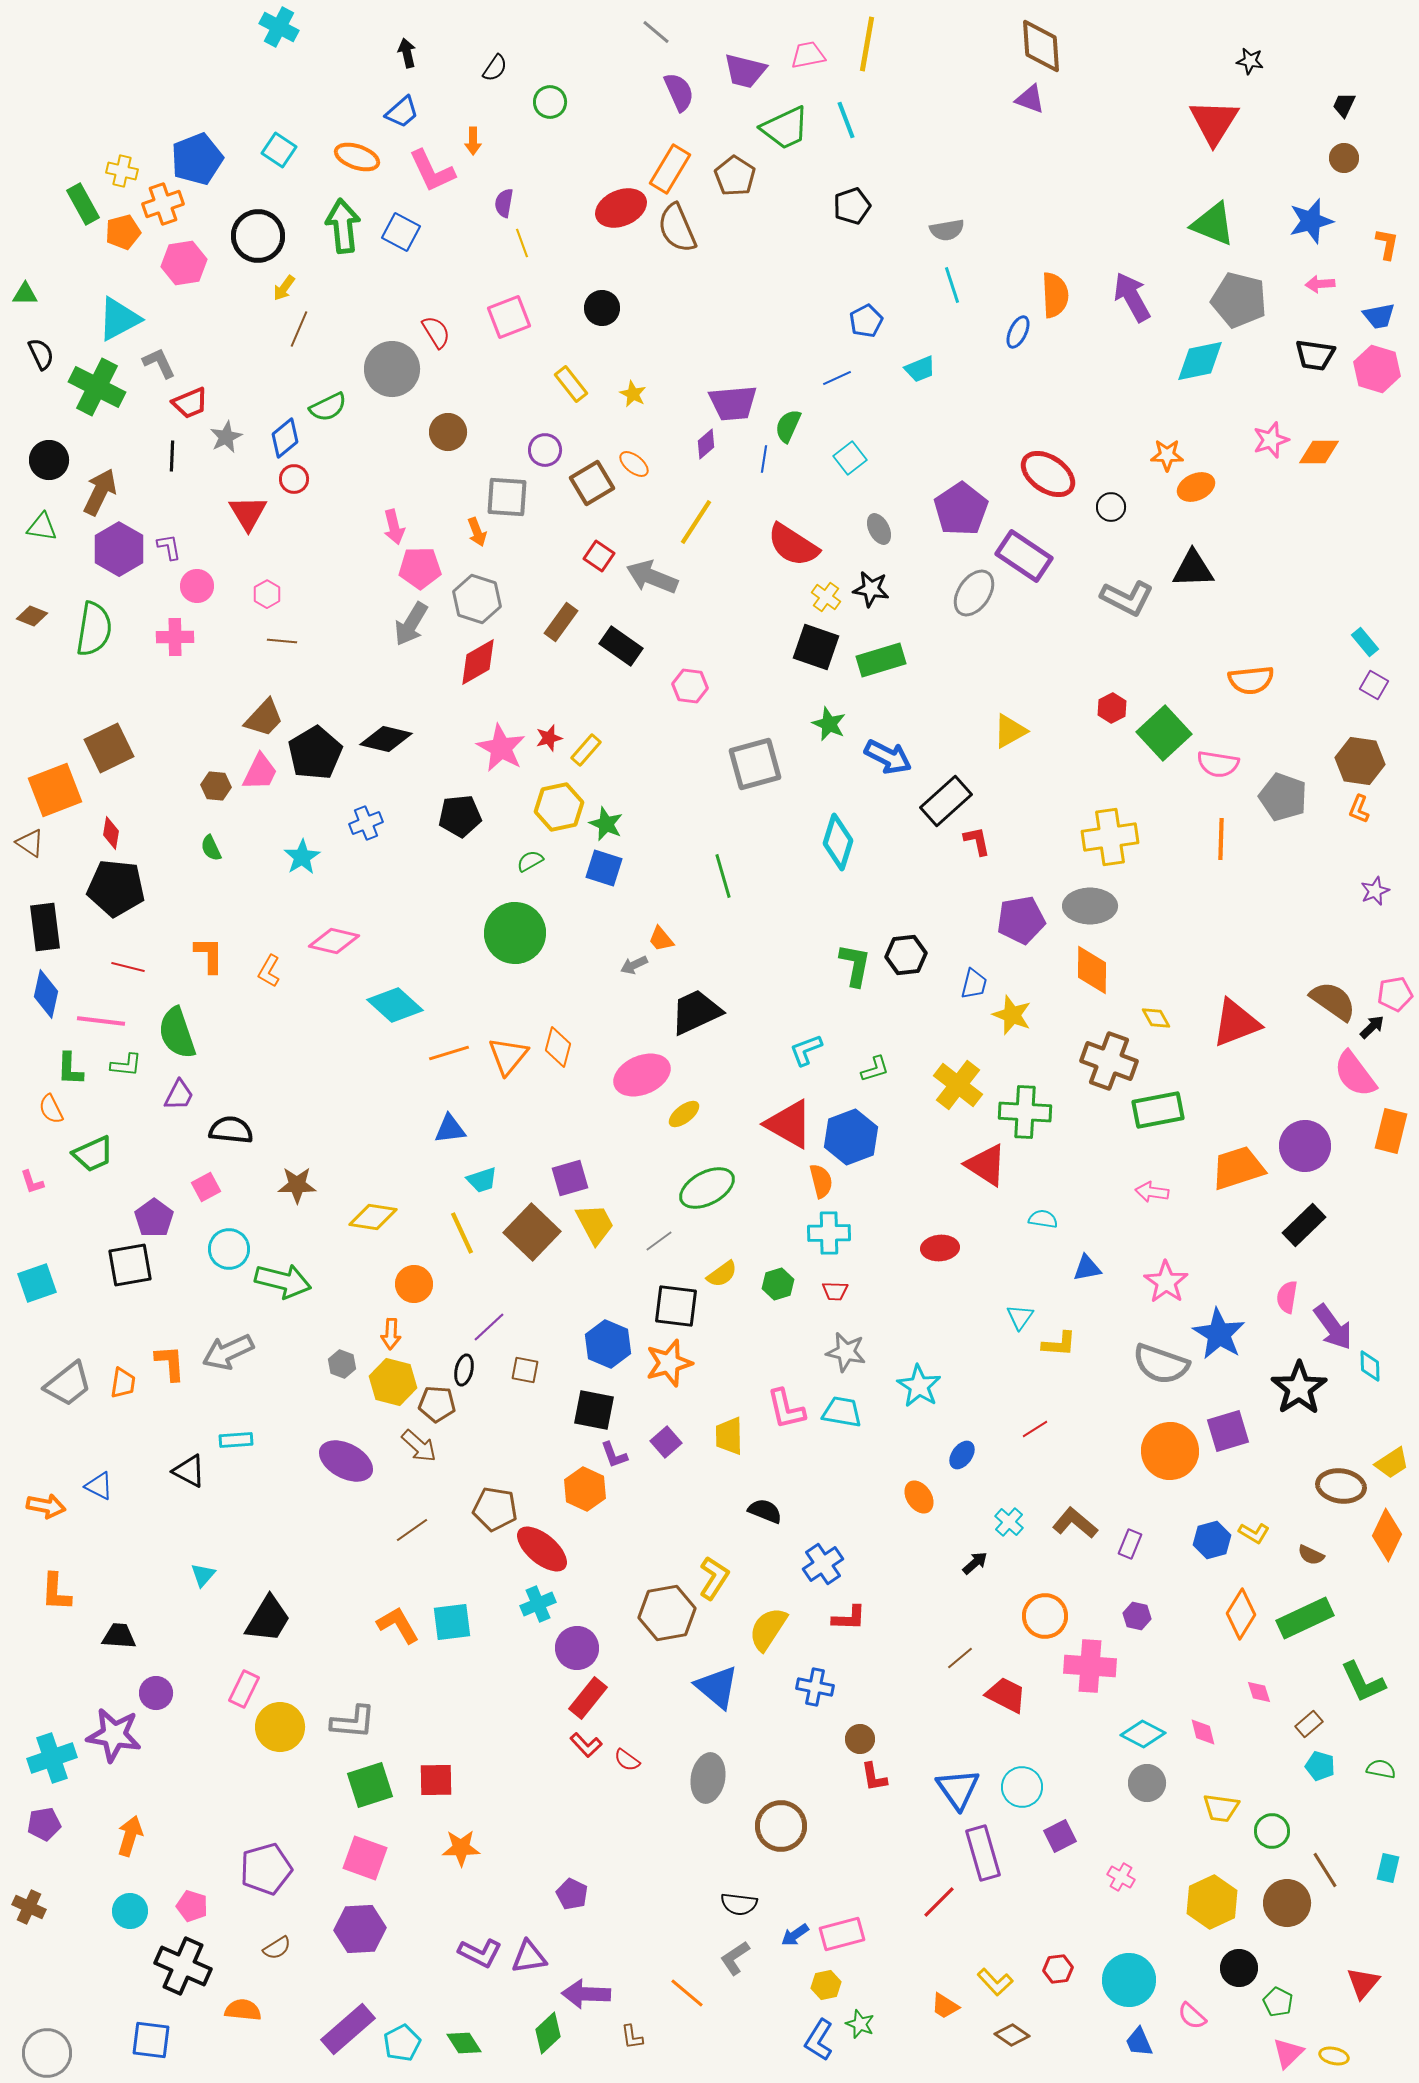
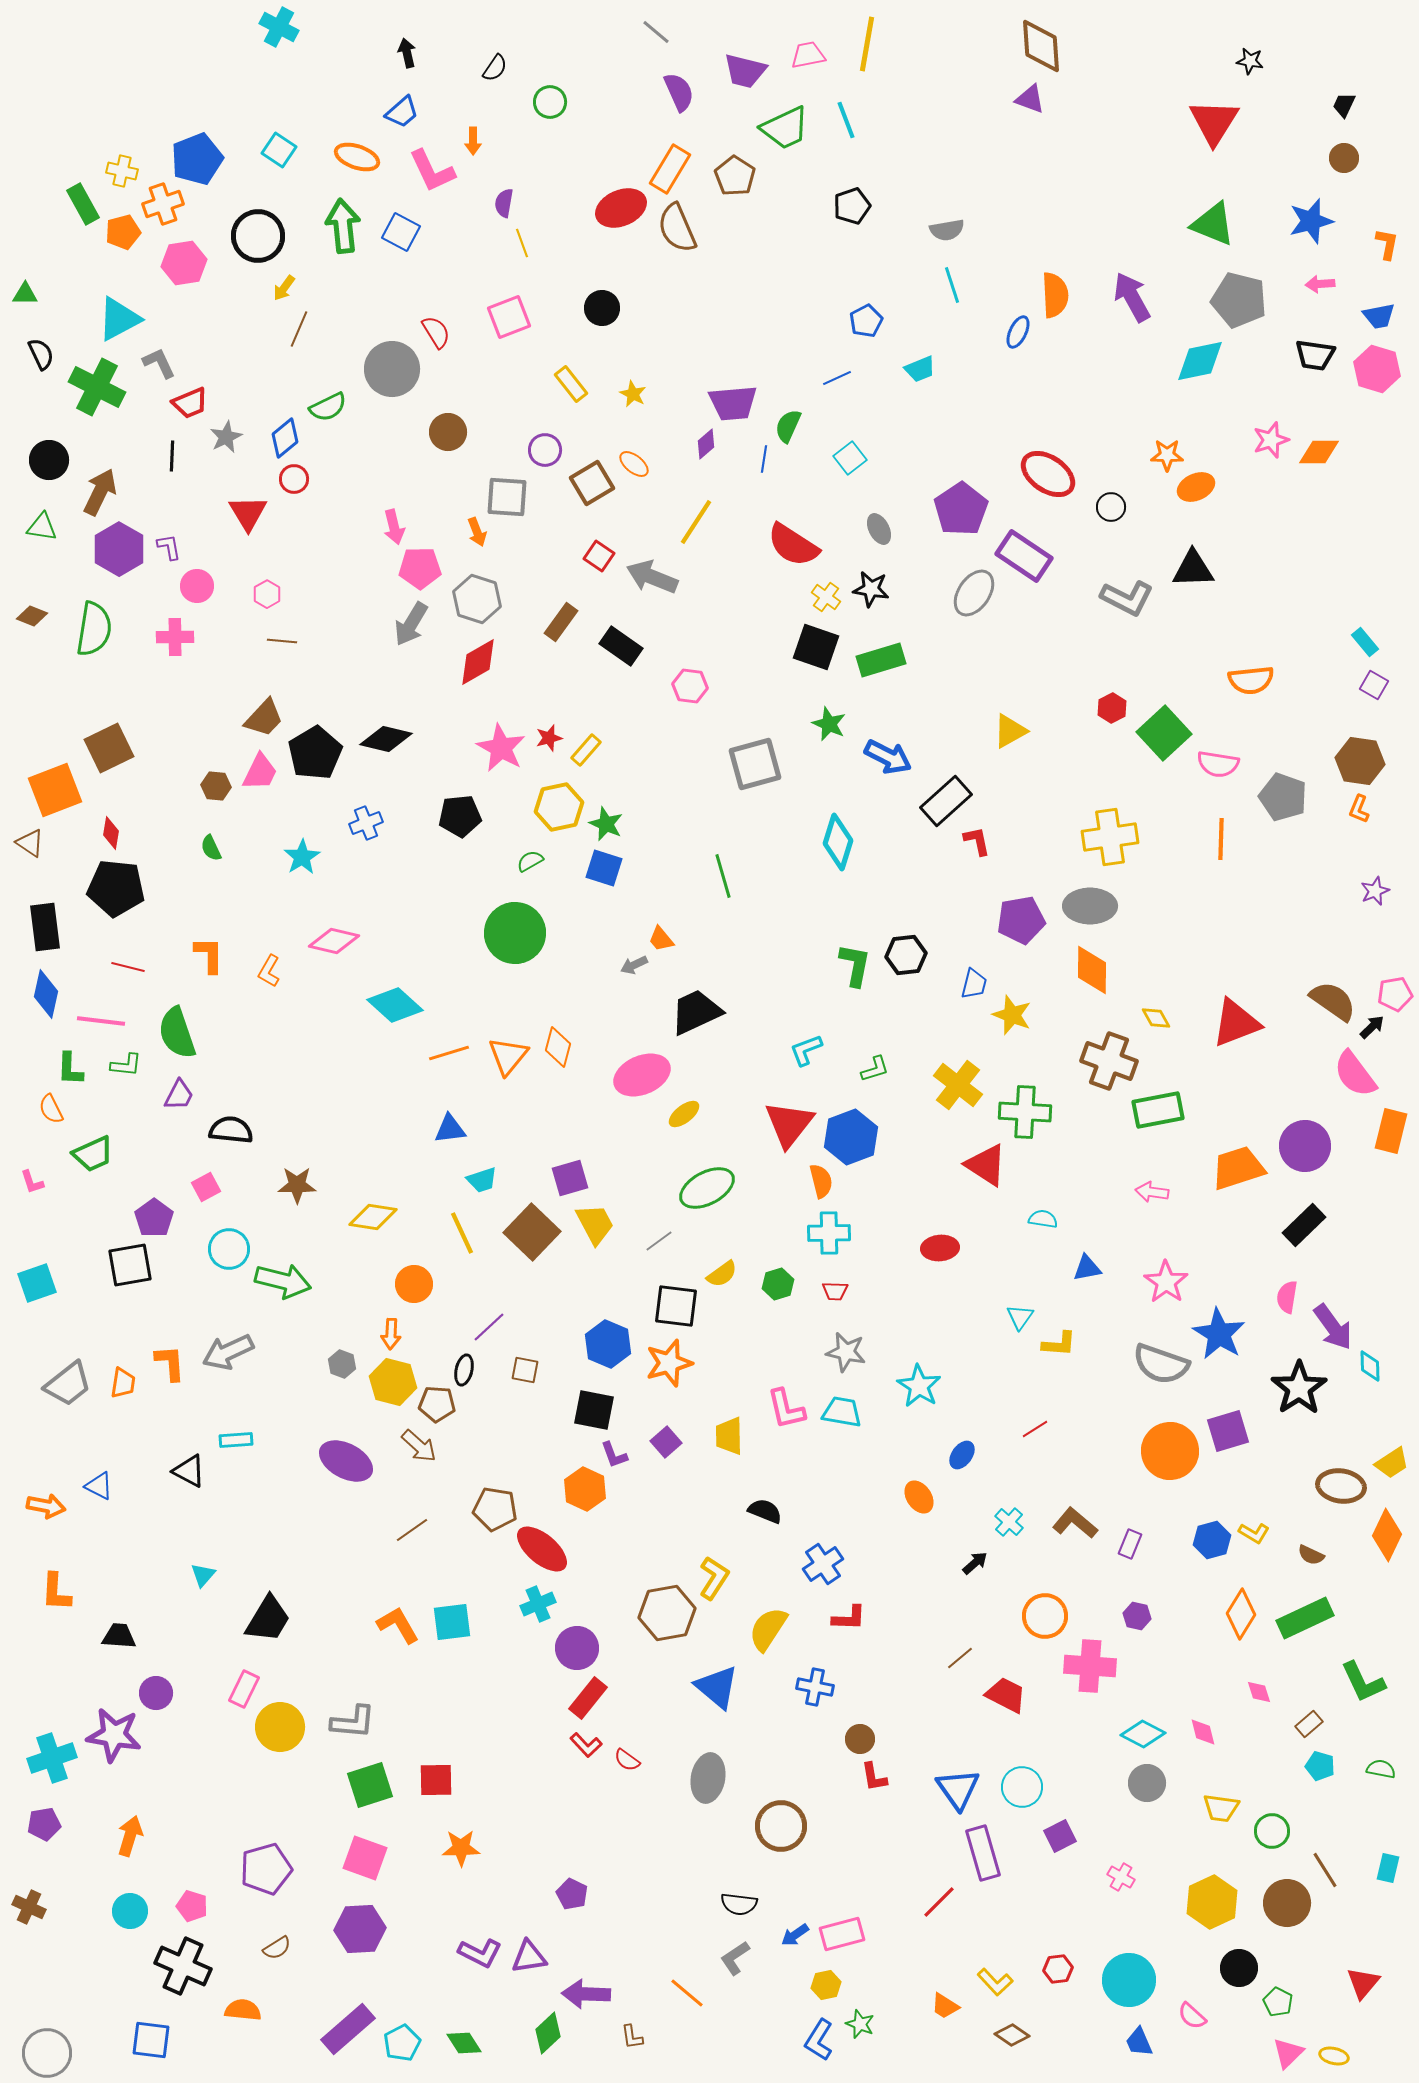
red triangle at (789, 1124): rotated 38 degrees clockwise
